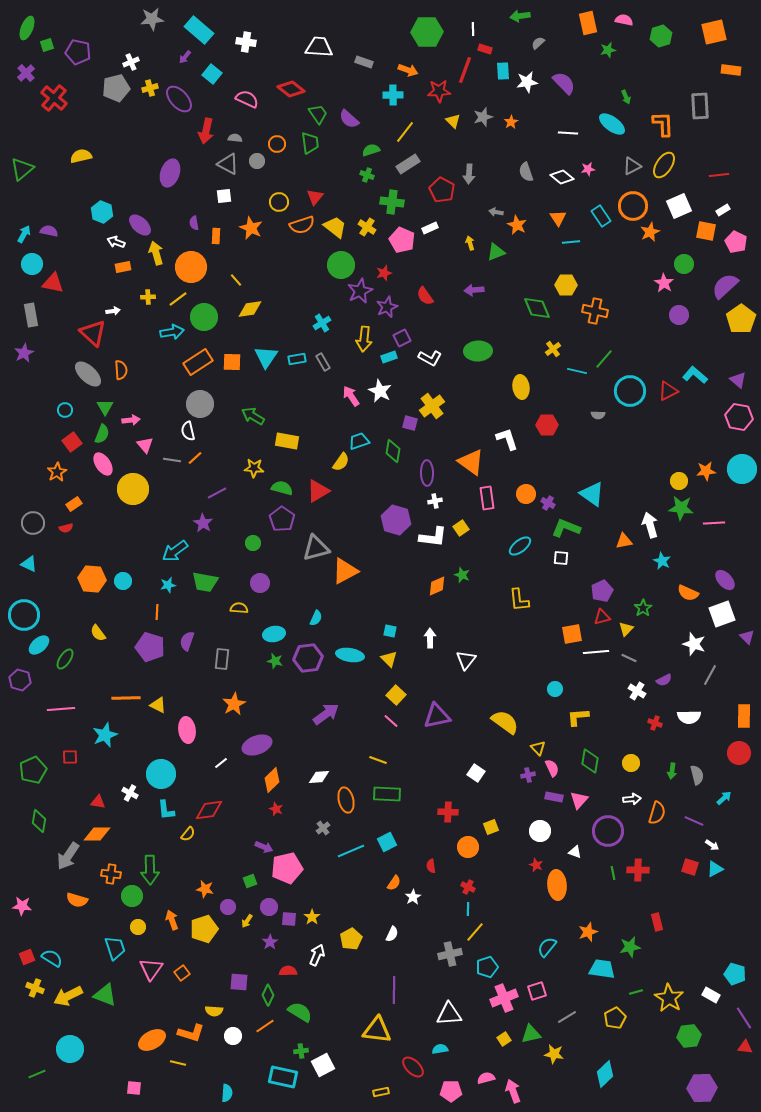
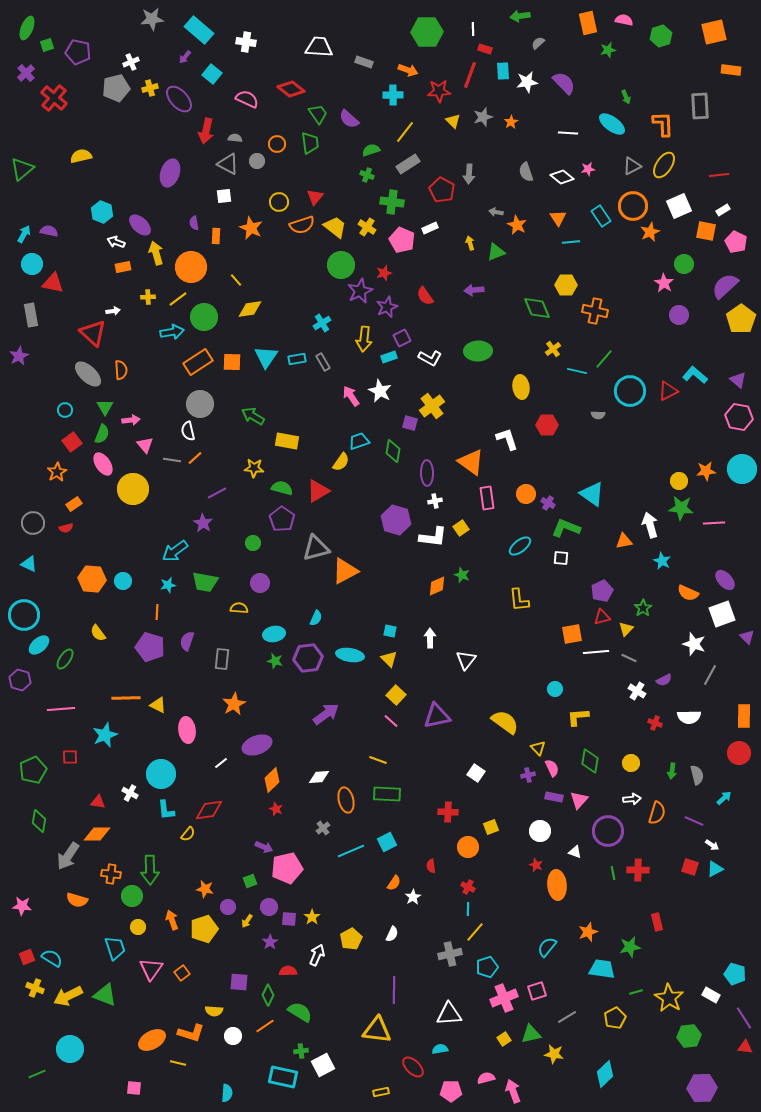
red line at (465, 70): moved 5 px right, 5 px down
purple star at (24, 353): moved 5 px left, 3 px down
